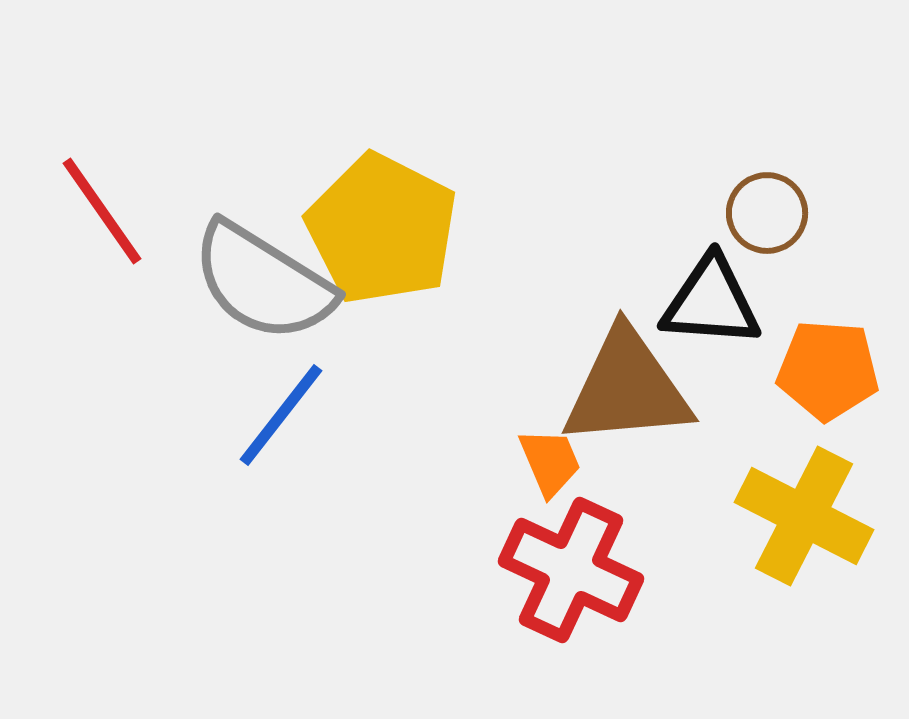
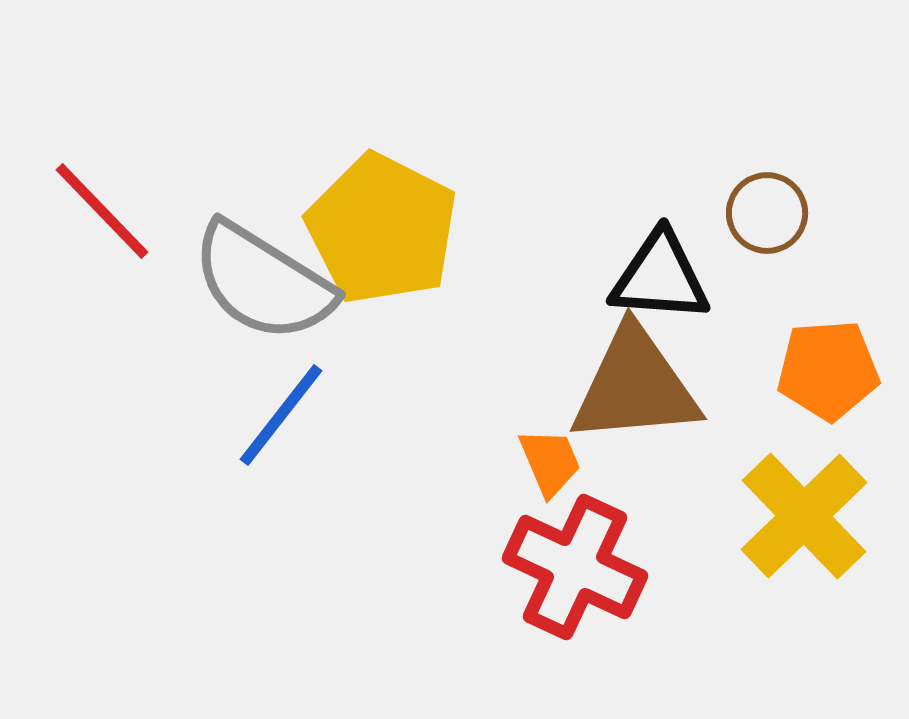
red line: rotated 9 degrees counterclockwise
black triangle: moved 51 px left, 25 px up
orange pentagon: rotated 8 degrees counterclockwise
brown triangle: moved 8 px right, 2 px up
yellow cross: rotated 19 degrees clockwise
red cross: moved 4 px right, 3 px up
